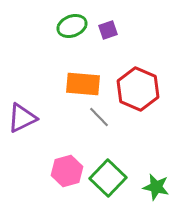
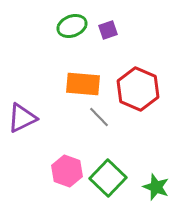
pink hexagon: rotated 24 degrees counterclockwise
green star: rotated 8 degrees clockwise
